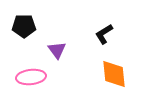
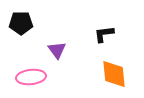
black pentagon: moved 3 px left, 3 px up
black L-shape: rotated 25 degrees clockwise
